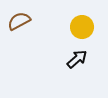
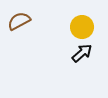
black arrow: moved 5 px right, 6 px up
